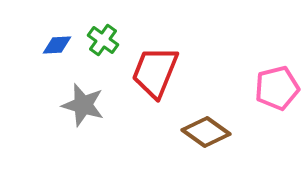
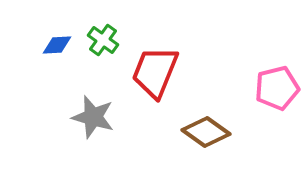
gray star: moved 10 px right, 12 px down
